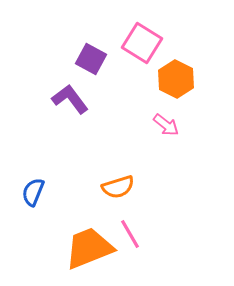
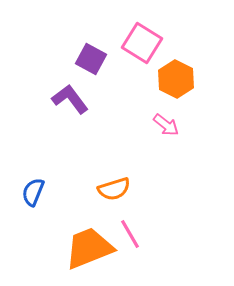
orange semicircle: moved 4 px left, 2 px down
